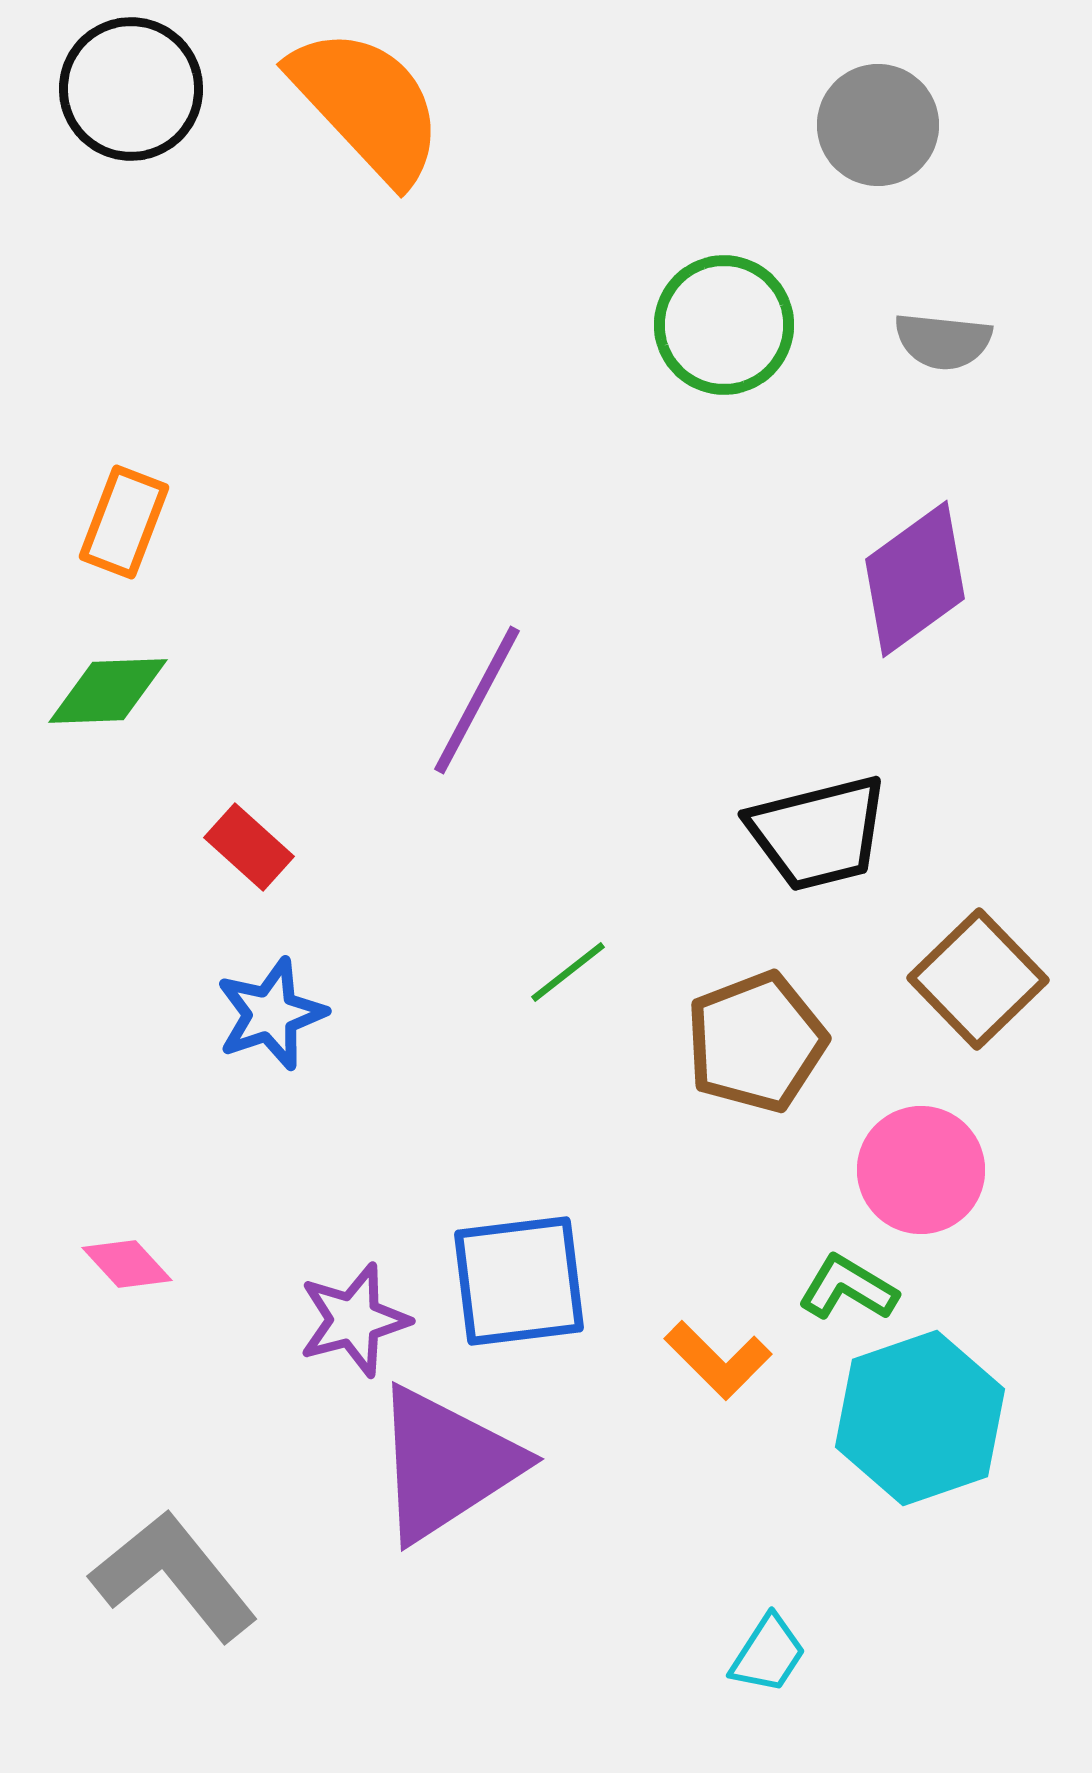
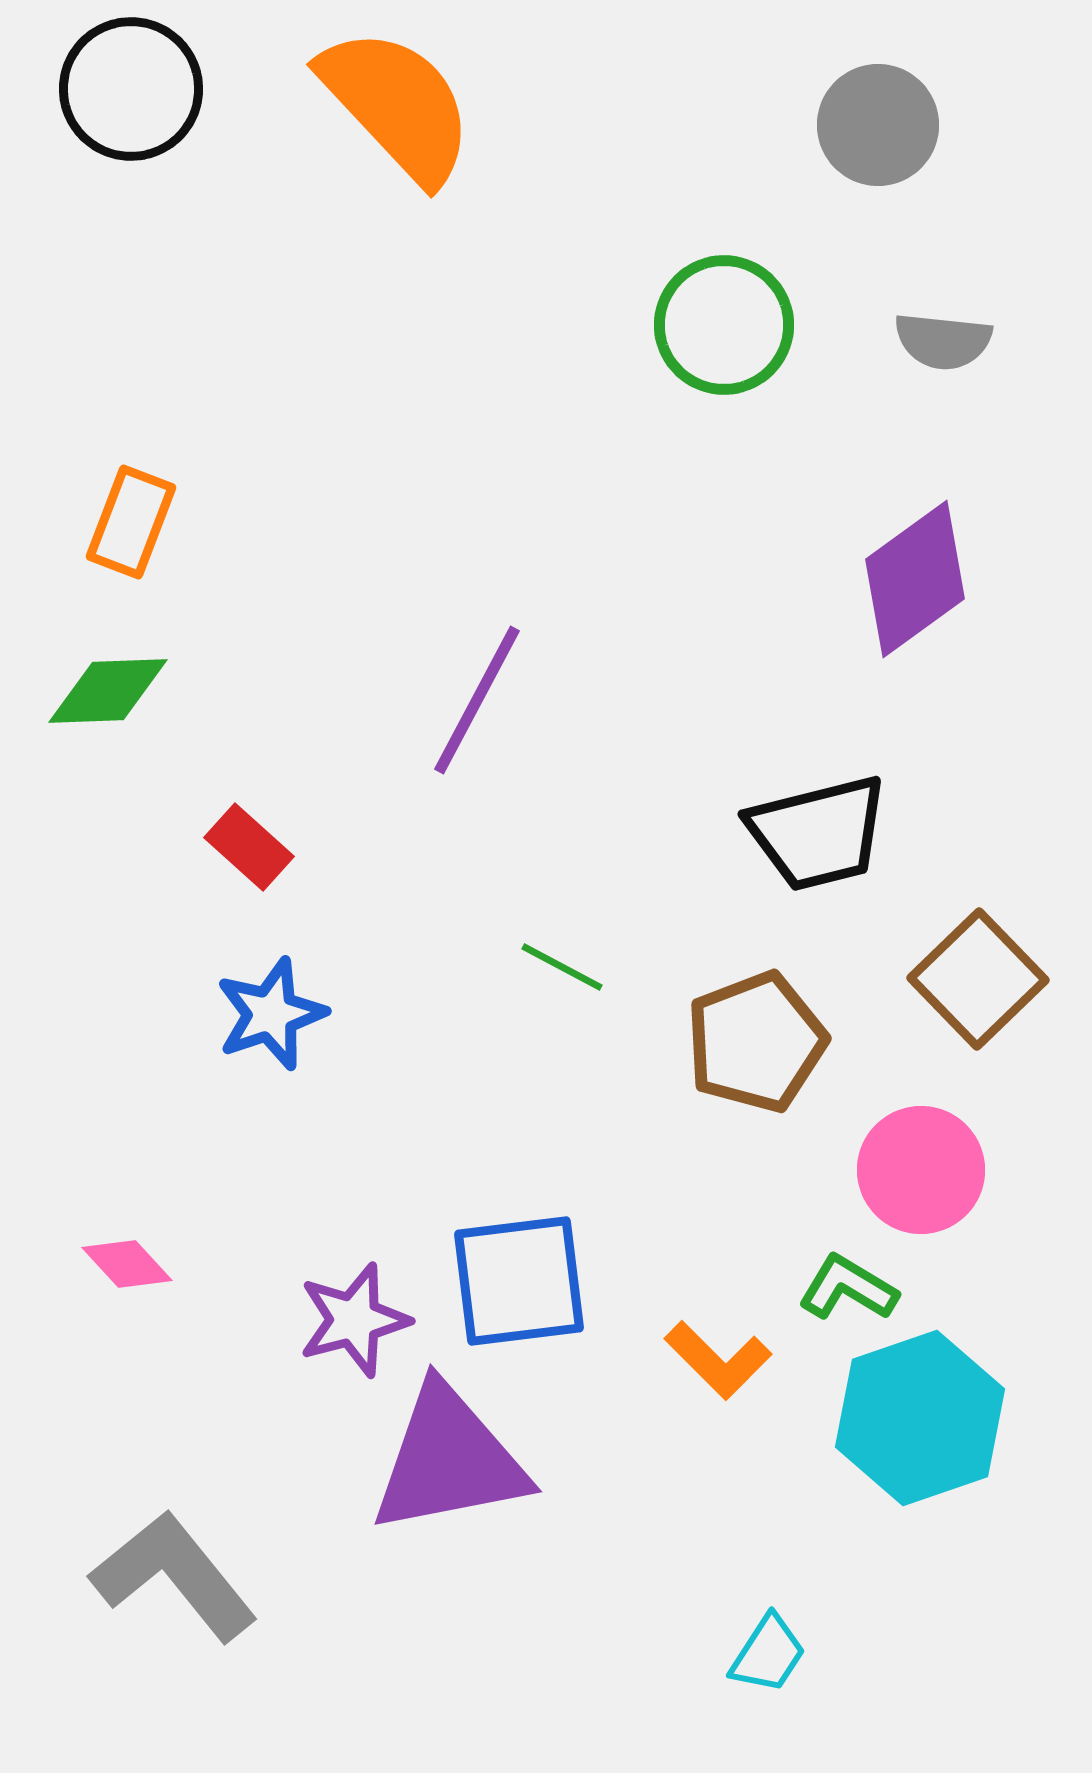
orange semicircle: moved 30 px right
orange rectangle: moved 7 px right
green line: moved 6 px left, 5 px up; rotated 66 degrees clockwise
purple triangle: moved 3 px right, 4 px up; rotated 22 degrees clockwise
